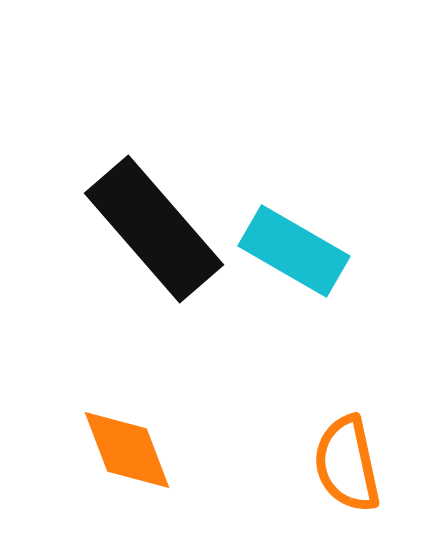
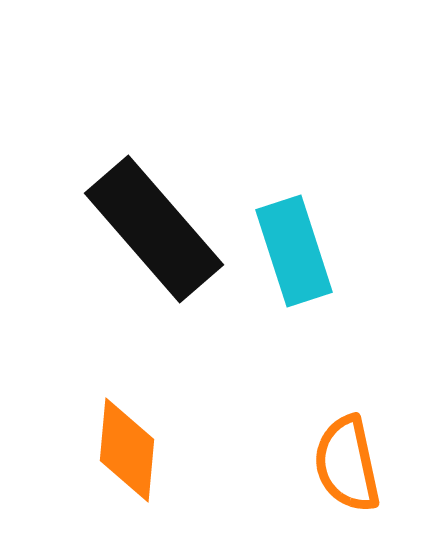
cyan rectangle: rotated 42 degrees clockwise
orange diamond: rotated 26 degrees clockwise
